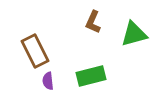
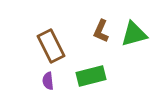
brown L-shape: moved 8 px right, 9 px down
brown rectangle: moved 16 px right, 5 px up
